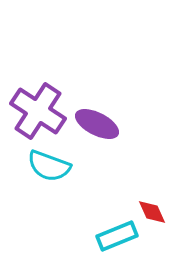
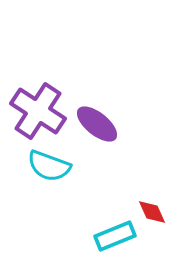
purple ellipse: rotated 12 degrees clockwise
cyan rectangle: moved 2 px left
